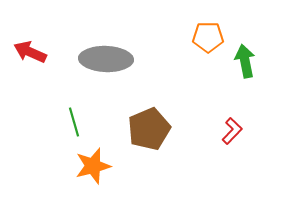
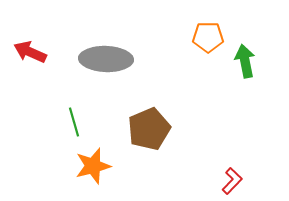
red L-shape: moved 50 px down
